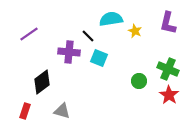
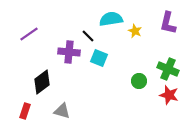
red star: rotated 18 degrees counterclockwise
